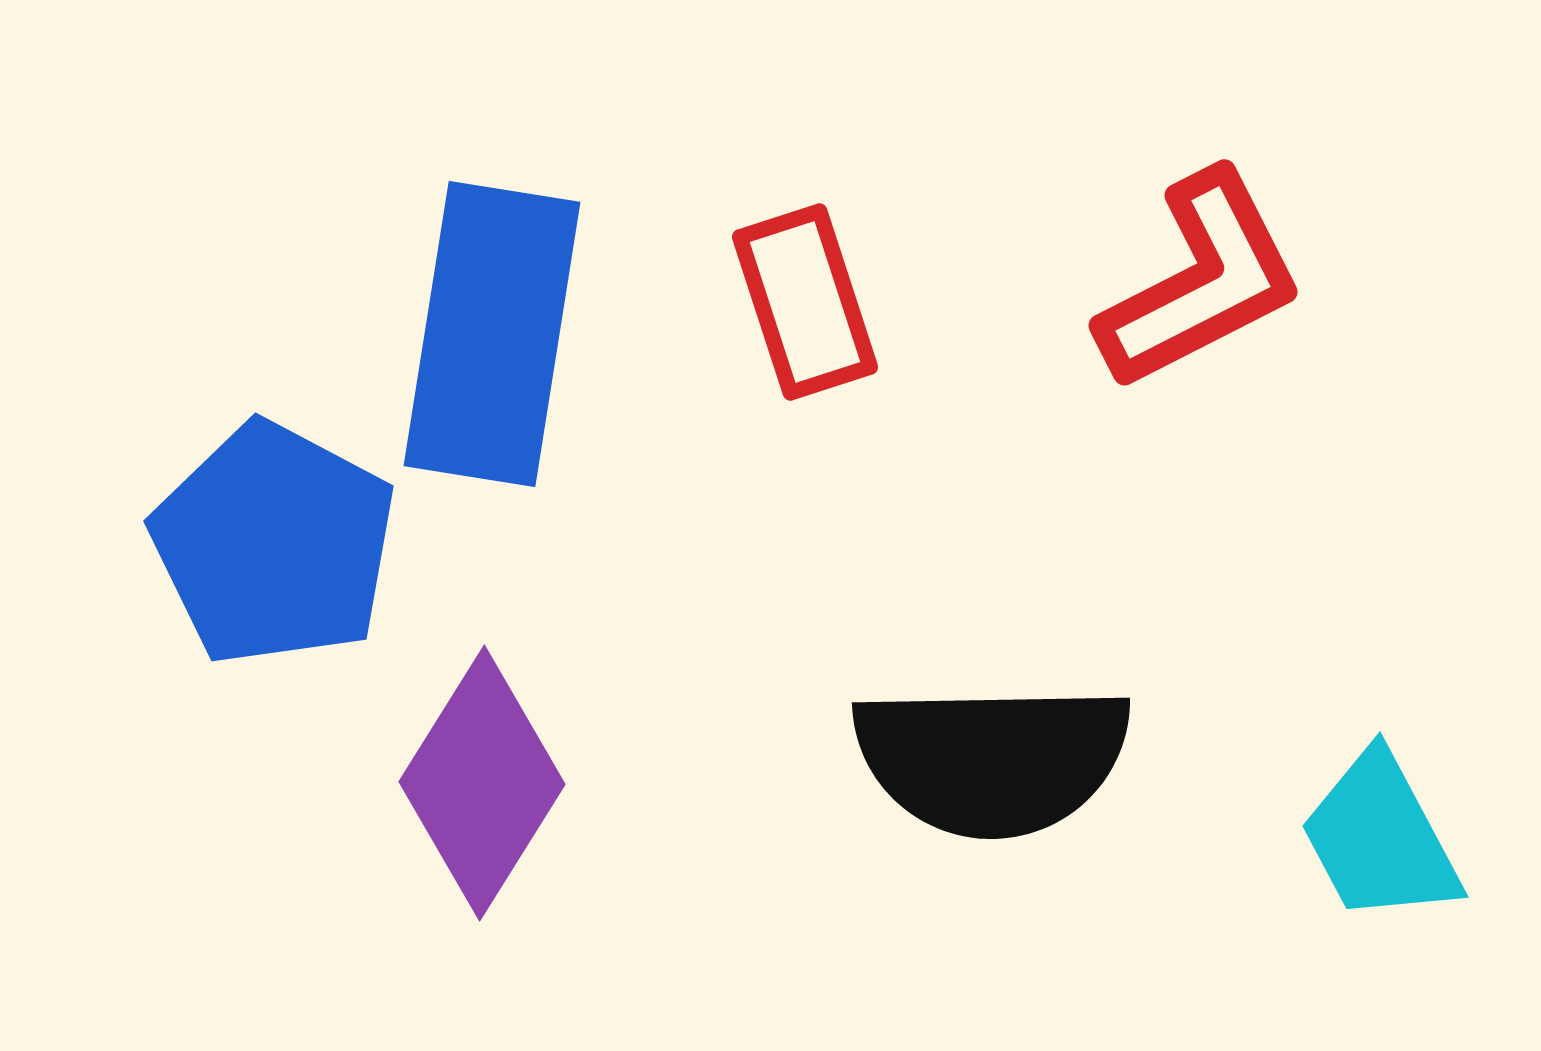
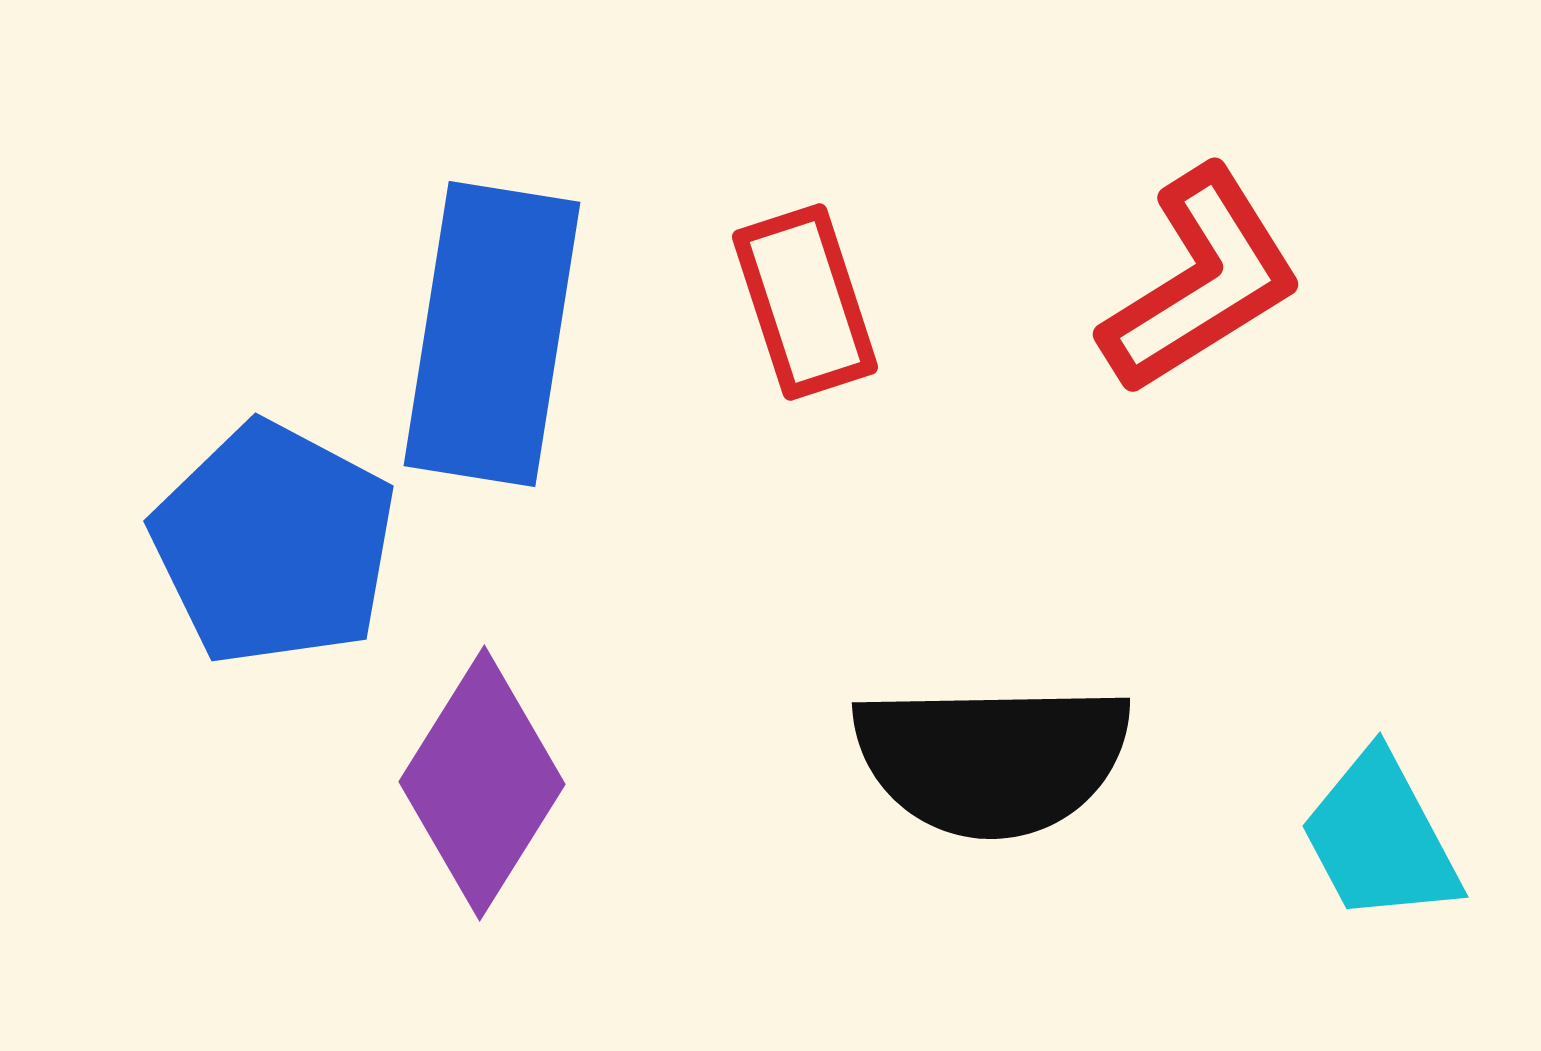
red L-shape: rotated 5 degrees counterclockwise
